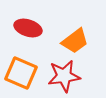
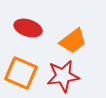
orange trapezoid: moved 2 px left
red star: moved 1 px left
